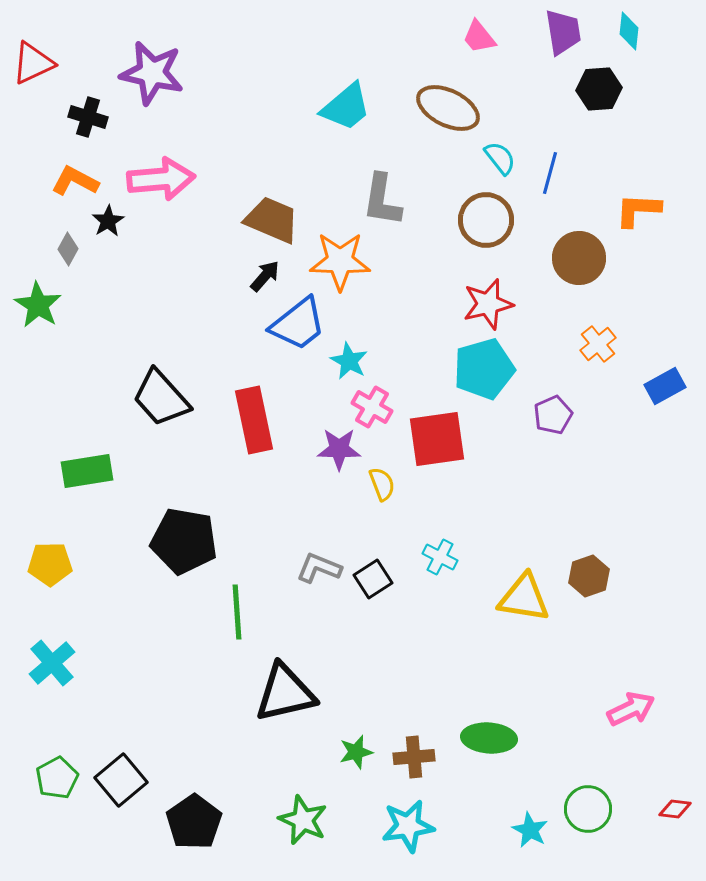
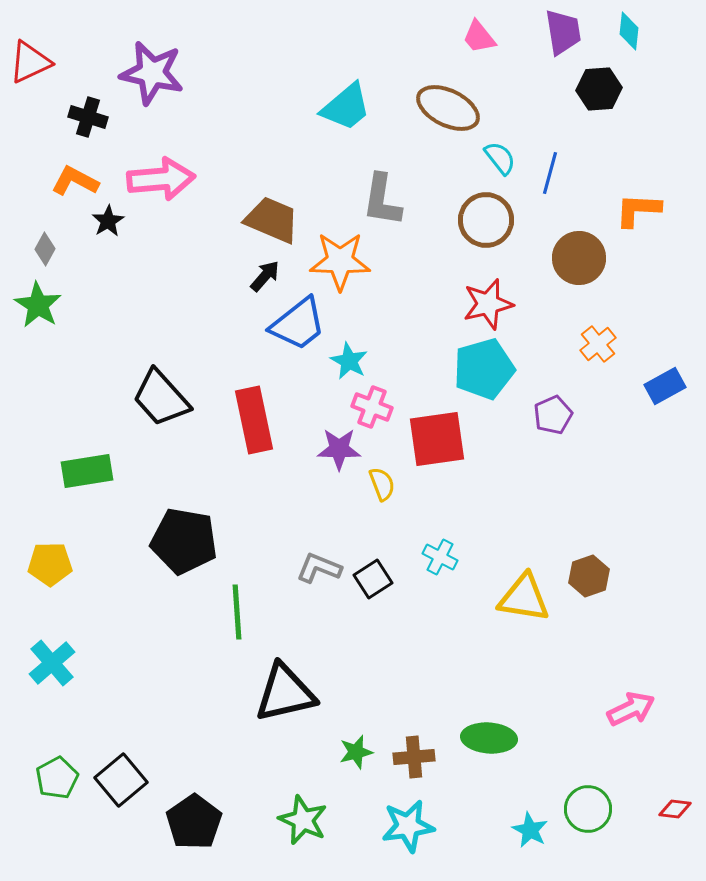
red triangle at (33, 63): moved 3 px left, 1 px up
gray diamond at (68, 249): moved 23 px left
pink cross at (372, 407): rotated 9 degrees counterclockwise
